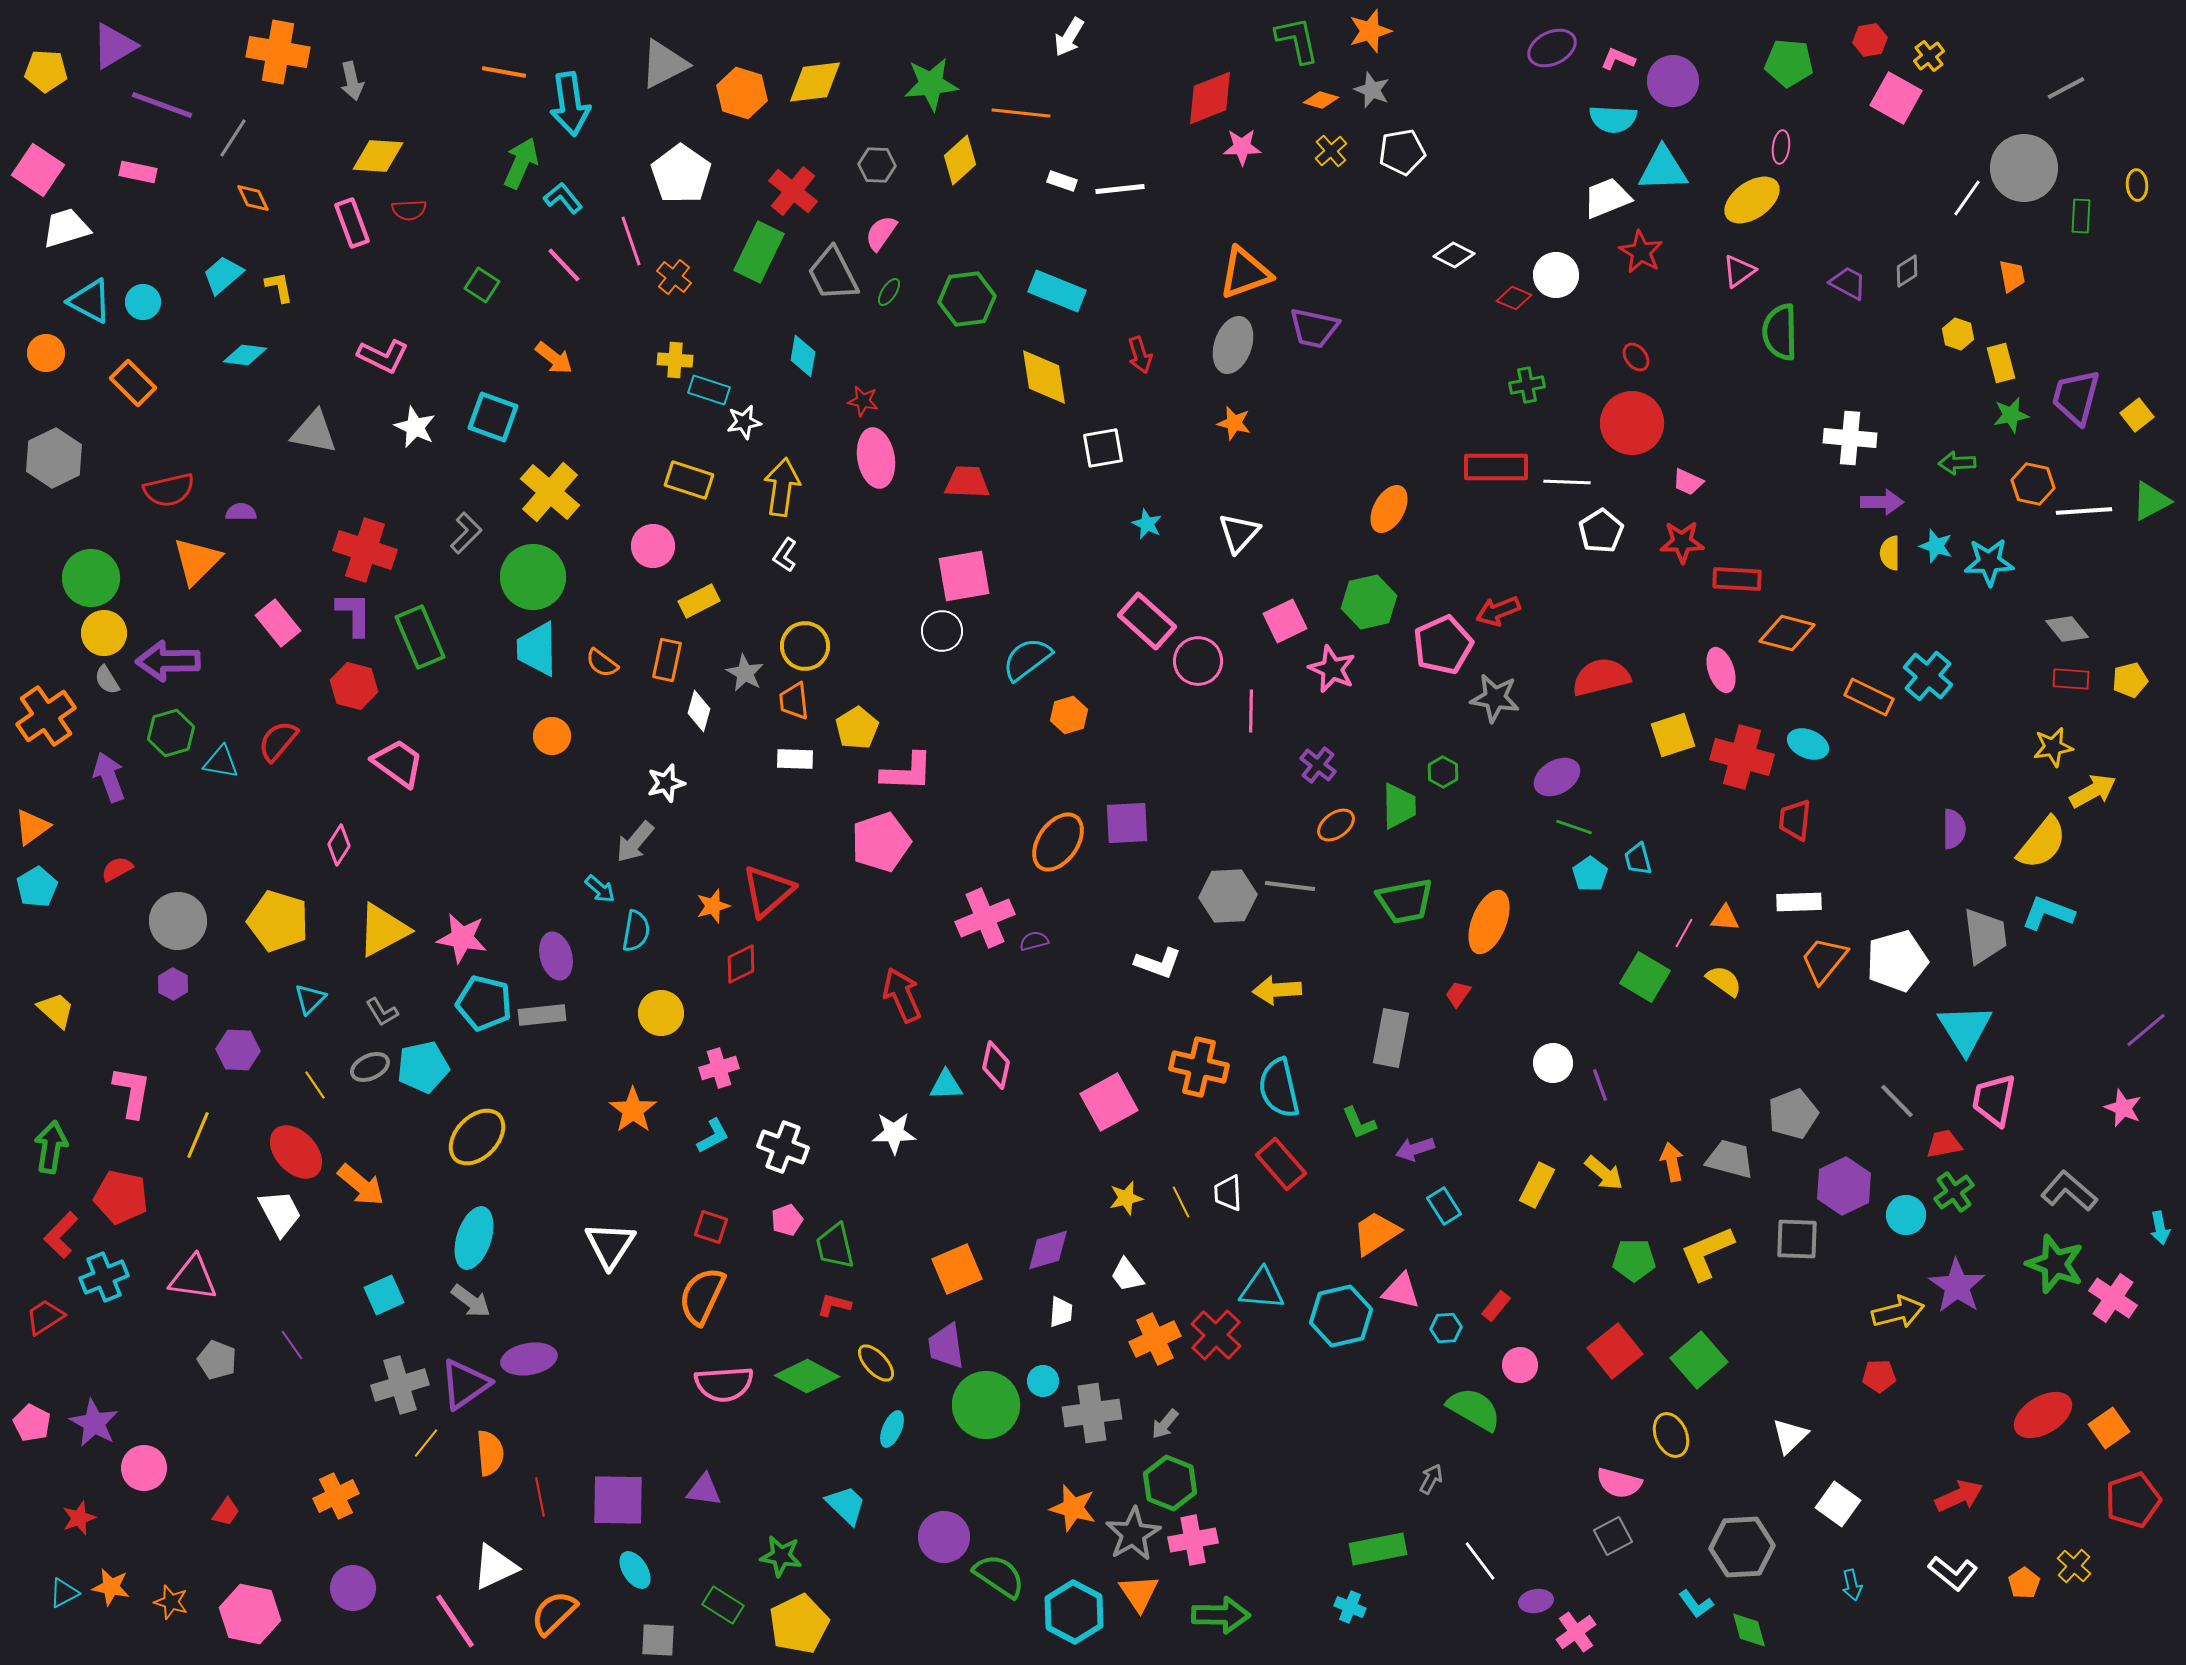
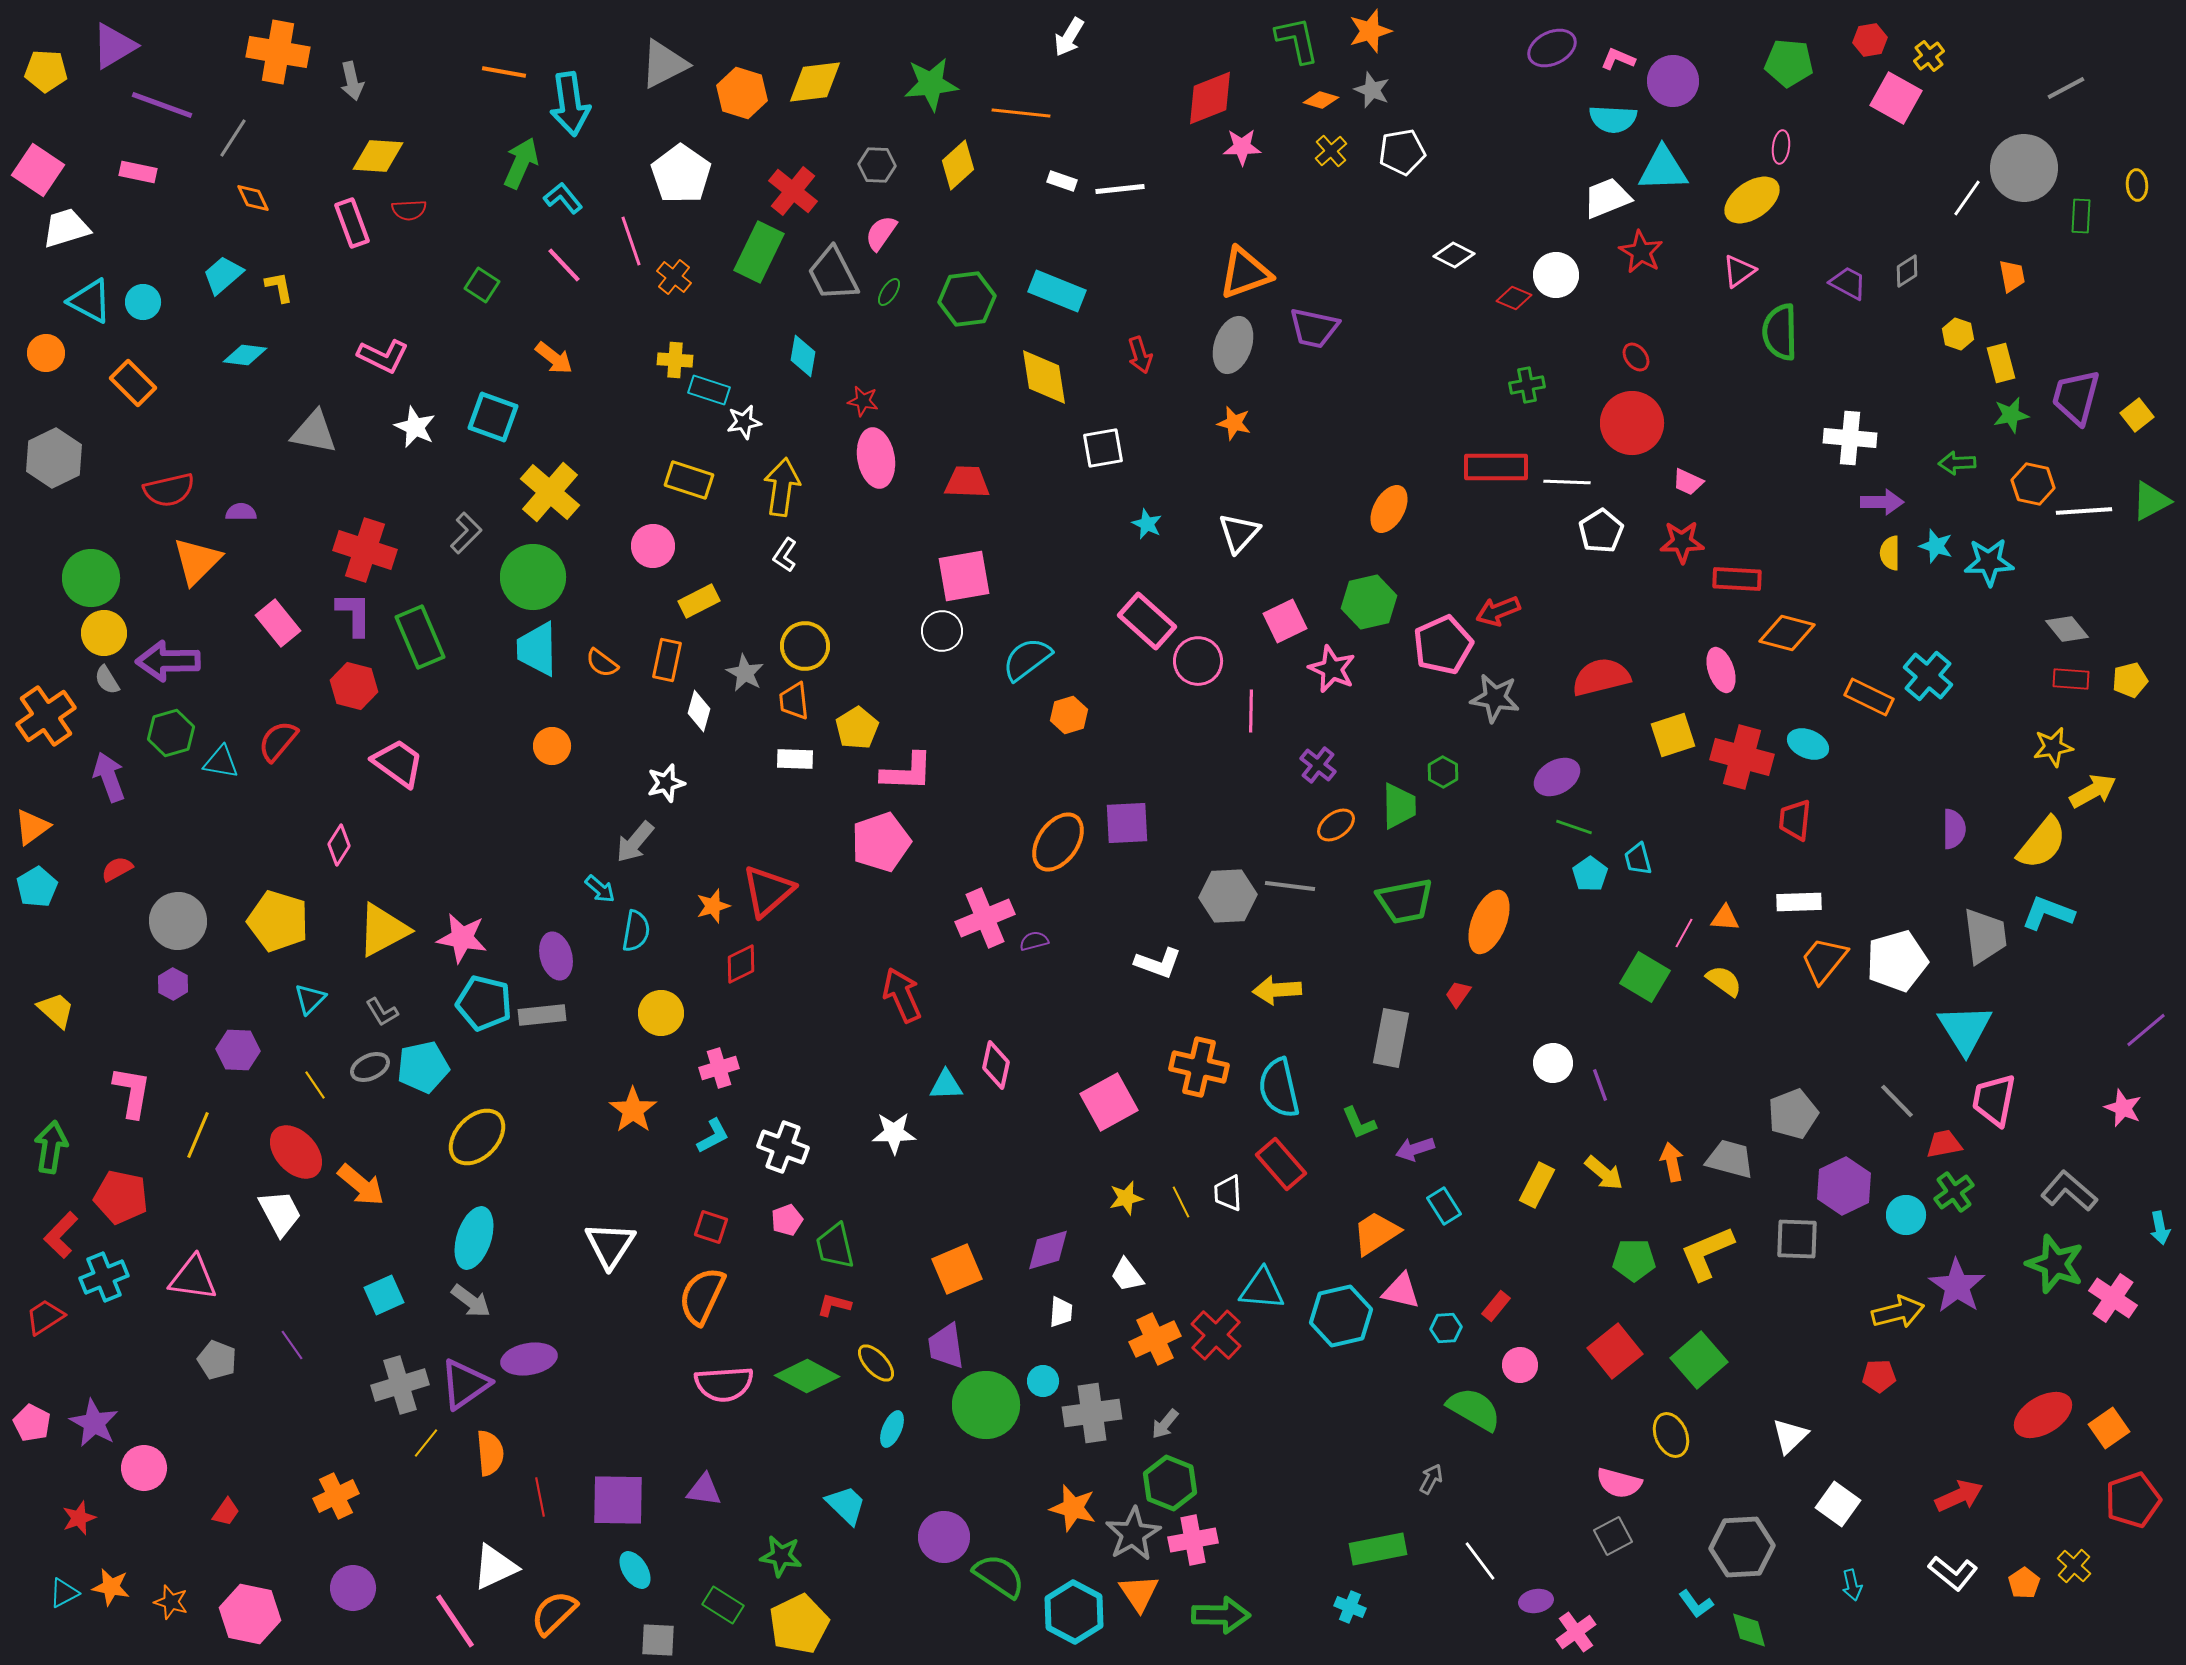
yellow diamond at (960, 160): moved 2 px left, 5 px down
orange circle at (552, 736): moved 10 px down
